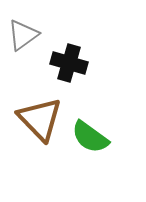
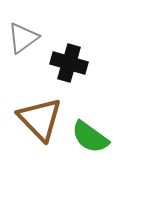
gray triangle: moved 3 px down
